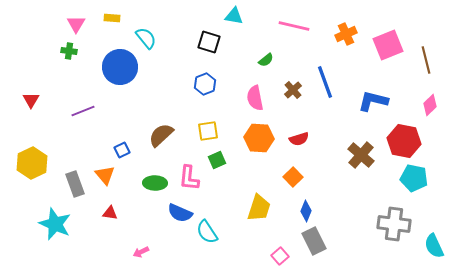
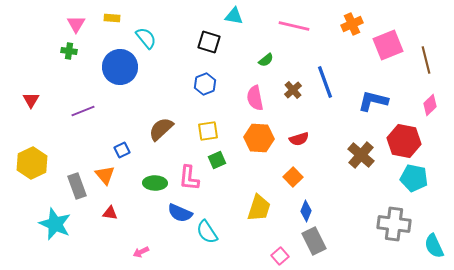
orange cross at (346, 34): moved 6 px right, 10 px up
brown semicircle at (161, 135): moved 6 px up
gray rectangle at (75, 184): moved 2 px right, 2 px down
